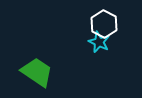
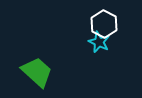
green trapezoid: rotated 8 degrees clockwise
